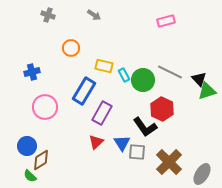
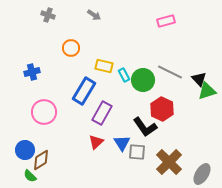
pink circle: moved 1 px left, 5 px down
blue circle: moved 2 px left, 4 px down
